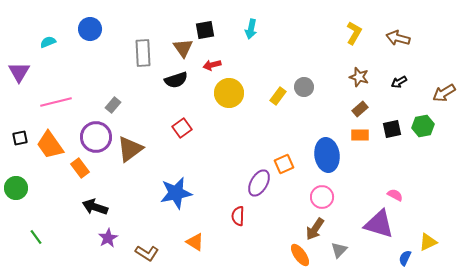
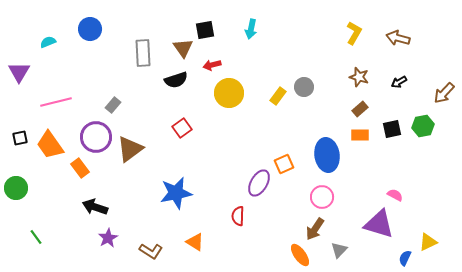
brown arrow at (444, 93): rotated 15 degrees counterclockwise
brown L-shape at (147, 253): moved 4 px right, 2 px up
